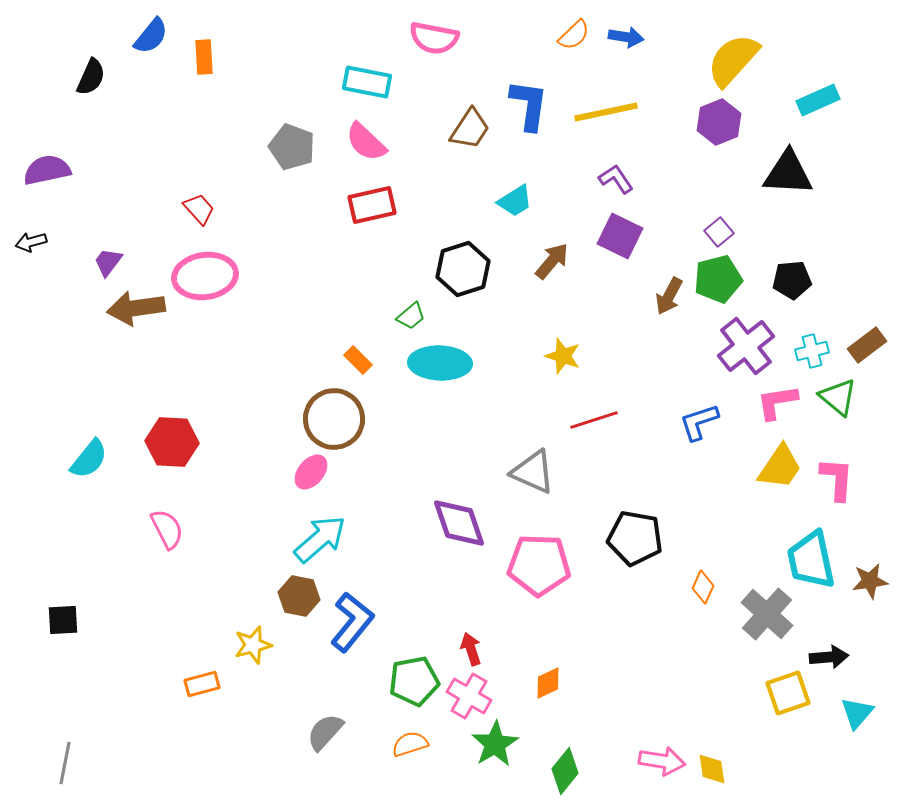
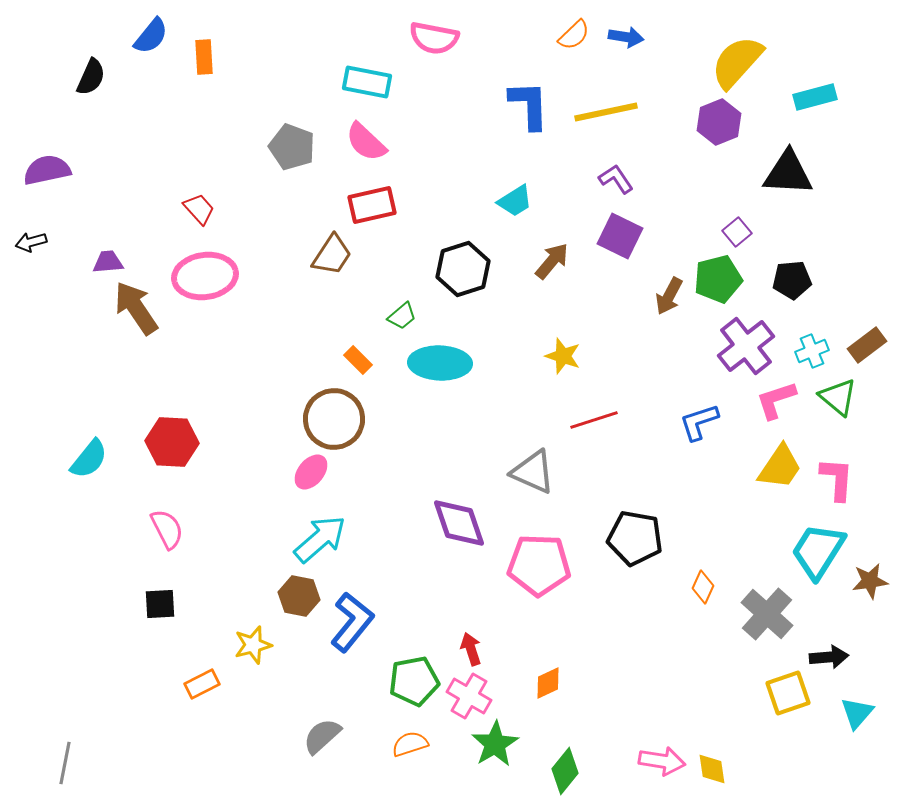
yellow semicircle at (733, 60): moved 4 px right, 2 px down
cyan rectangle at (818, 100): moved 3 px left, 3 px up; rotated 9 degrees clockwise
blue L-shape at (529, 105): rotated 10 degrees counterclockwise
brown trapezoid at (470, 129): moved 138 px left, 126 px down
purple square at (719, 232): moved 18 px right
purple trapezoid at (108, 262): rotated 48 degrees clockwise
brown arrow at (136, 308): rotated 64 degrees clockwise
green trapezoid at (411, 316): moved 9 px left
cyan cross at (812, 351): rotated 8 degrees counterclockwise
pink L-shape at (777, 402): moved 1 px left, 2 px up; rotated 9 degrees counterclockwise
cyan trapezoid at (811, 560): moved 7 px right, 9 px up; rotated 44 degrees clockwise
black square at (63, 620): moved 97 px right, 16 px up
orange rectangle at (202, 684): rotated 12 degrees counterclockwise
gray semicircle at (325, 732): moved 3 px left, 4 px down; rotated 6 degrees clockwise
